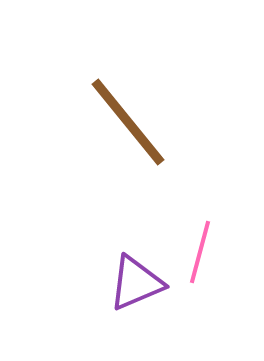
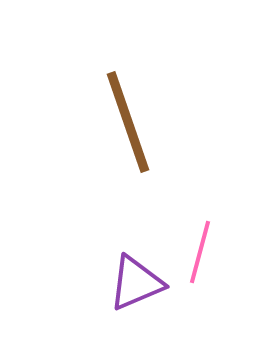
brown line: rotated 20 degrees clockwise
